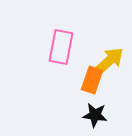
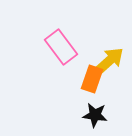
pink rectangle: rotated 48 degrees counterclockwise
orange rectangle: moved 1 px up
